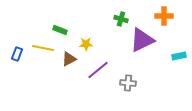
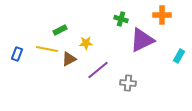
orange cross: moved 2 px left, 1 px up
green rectangle: rotated 48 degrees counterclockwise
yellow star: moved 1 px up
yellow line: moved 4 px right, 1 px down
cyan rectangle: rotated 48 degrees counterclockwise
